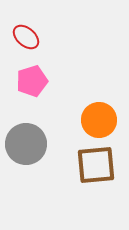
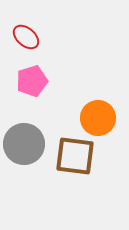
orange circle: moved 1 px left, 2 px up
gray circle: moved 2 px left
brown square: moved 21 px left, 9 px up; rotated 12 degrees clockwise
